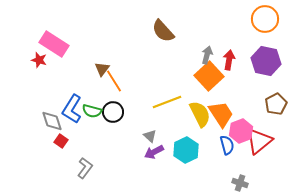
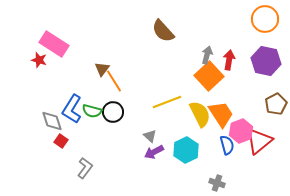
gray cross: moved 23 px left
